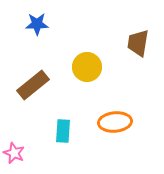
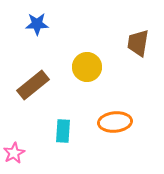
pink star: rotated 20 degrees clockwise
